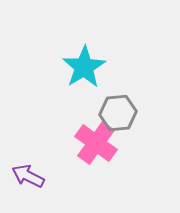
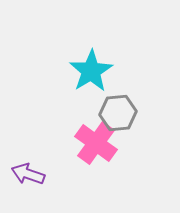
cyan star: moved 7 px right, 4 px down
purple arrow: moved 2 px up; rotated 8 degrees counterclockwise
